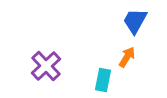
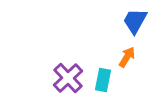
purple cross: moved 22 px right, 12 px down
